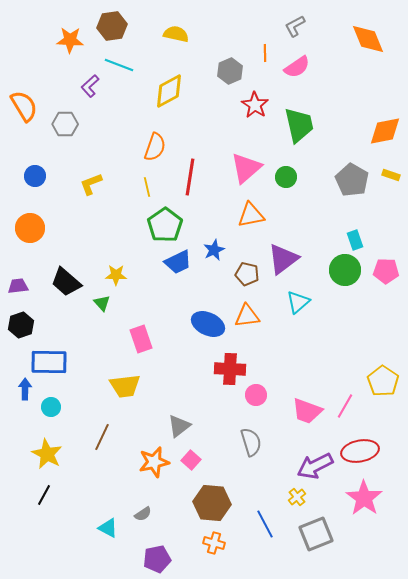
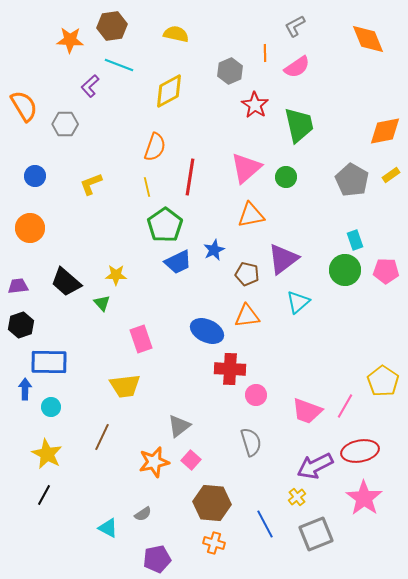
yellow rectangle at (391, 175): rotated 54 degrees counterclockwise
blue ellipse at (208, 324): moved 1 px left, 7 px down
